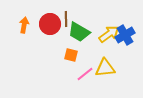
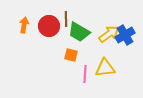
red circle: moved 1 px left, 2 px down
pink line: rotated 48 degrees counterclockwise
